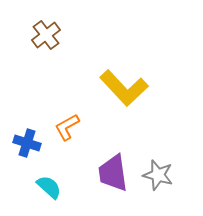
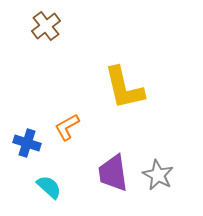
brown cross: moved 9 px up
yellow L-shape: rotated 30 degrees clockwise
gray star: rotated 12 degrees clockwise
